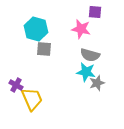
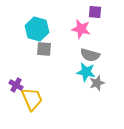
cyan hexagon: moved 1 px right
